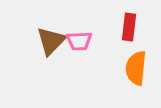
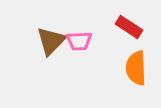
red rectangle: rotated 64 degrees counterclockwise
orange semicircle: rotated 8 degrees counterclockwise
